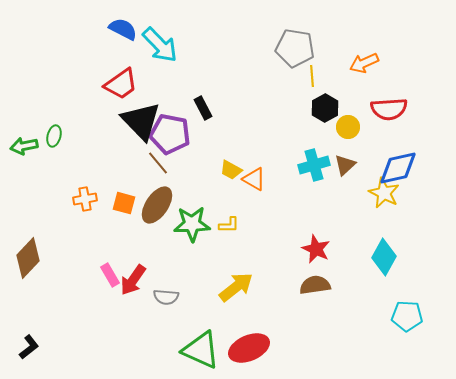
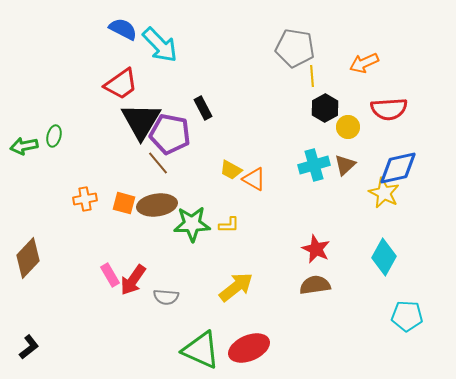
black triangle: rotated 15 degrees clockwise
brown ellipse: rotated 48 degrees clockwise
